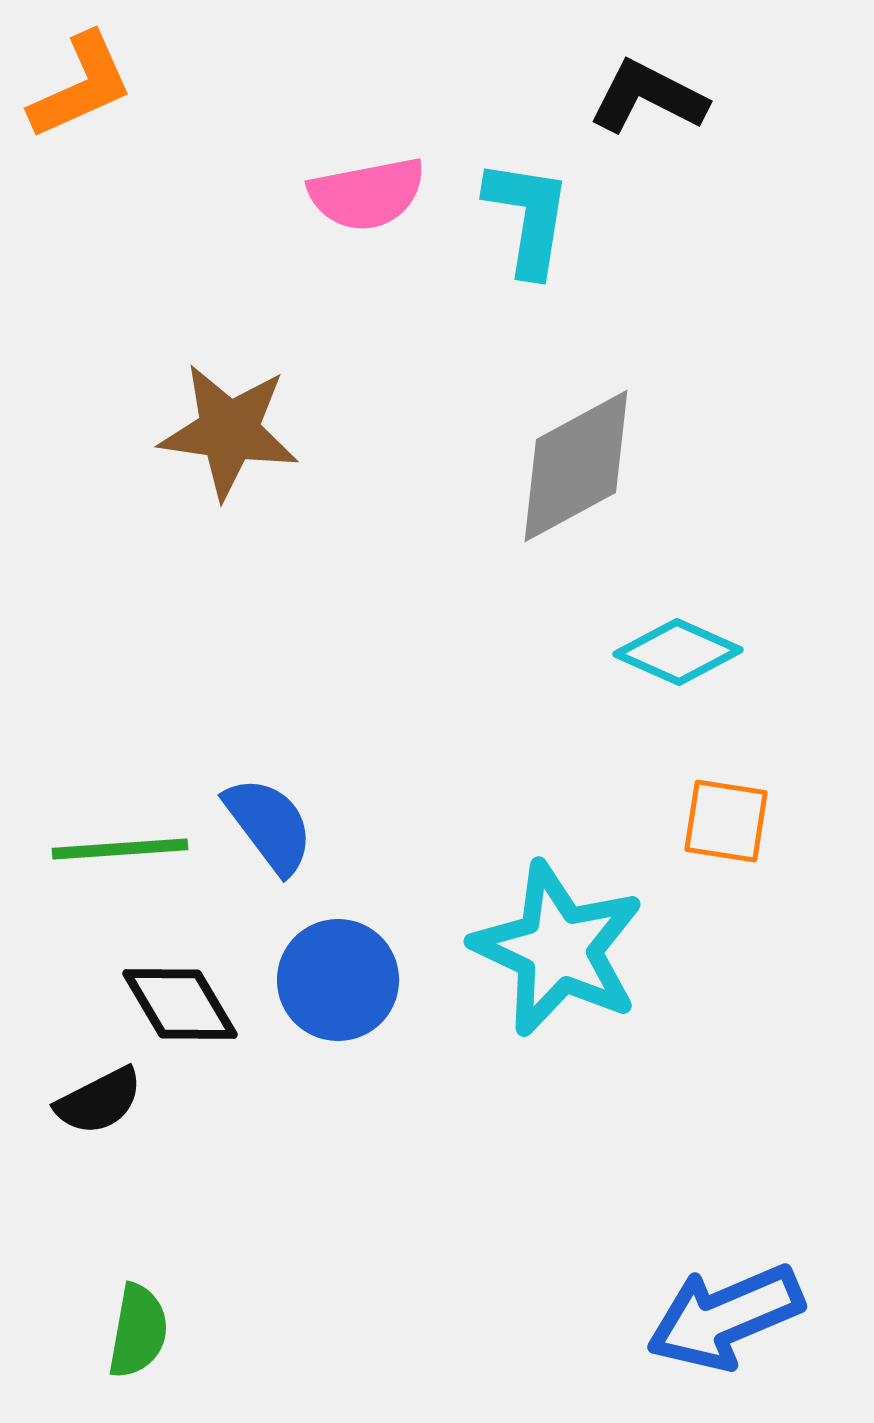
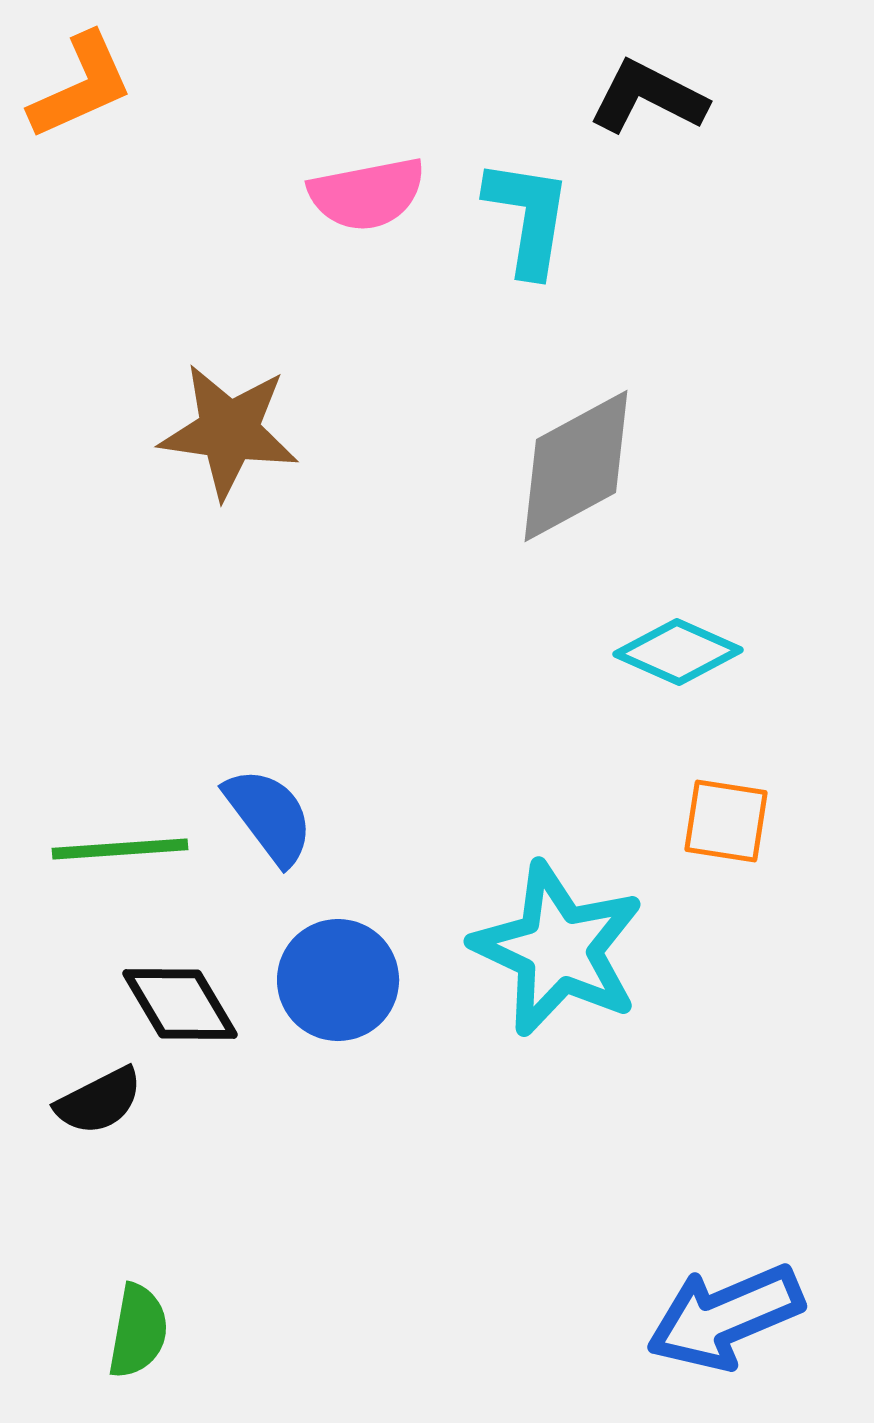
blue semicircle: moved 9 px up
